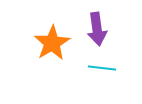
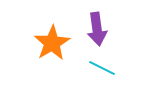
cyan line: rotated 20 degrees clockwise
